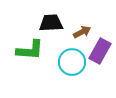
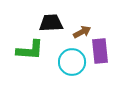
purple rectangle: rotated 35 degrees counterclockwise
